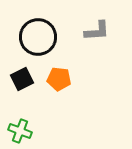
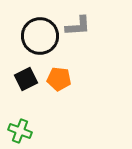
gray L-shape: moved 19 px left, 5 px up
black circle: moved 2 px right, 1 px up
black square: moved 4 px right
